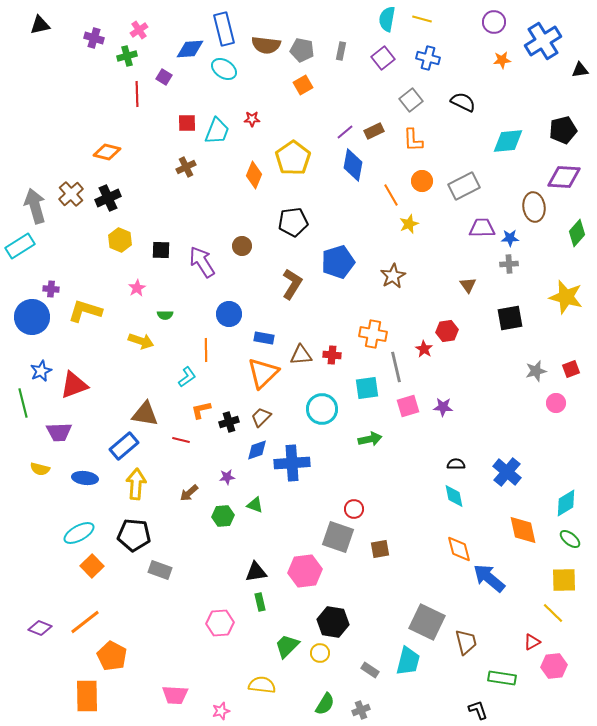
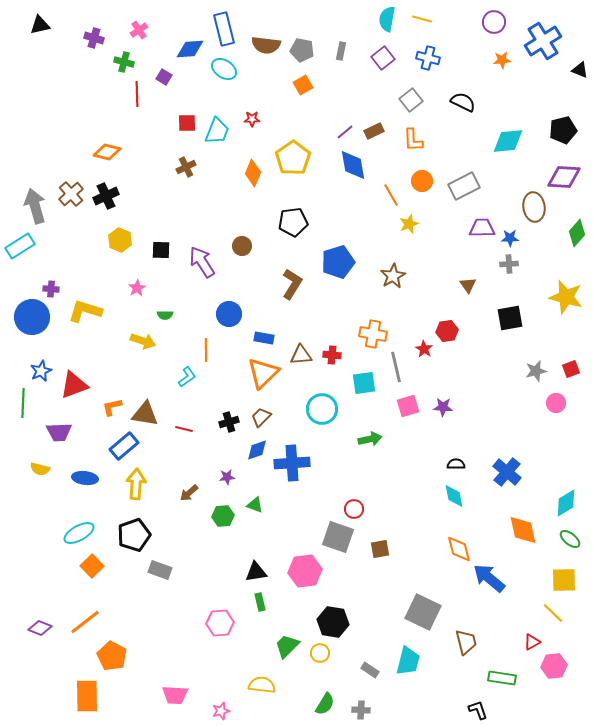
green cross at (127, 56): moved 3 px left, 6 px down; rotated 30 degrees clockwise
black triangle at (580, 70): rotated 30 degrees clockwise
blue diamond at (353, 165): rotated 20 degrees counterclockwise
orange diamond at (254, 175): moved 1 px left, 2 px up
black cross at (108, 198): moved 2 px left, 2 px up
yellow arrow at (141, 341): moved 2 px right
cyan square at (367, 388): moved 3 px left, 5 px up
green line at (23, 403): rotated 16 degrees clockwise
orange L-shape at (201, 410): moved 89 px left, 3 px up
red line at (181, 440): moved 3 px right, 11 px up
black pentagon at (134, 535): rotated 24 degrees counterclockwise
gray square at (427, 622): moved 4 px left, 10 px up
gray cross at (361, 710): rotated 24 degrees clockwise
